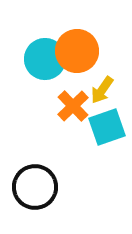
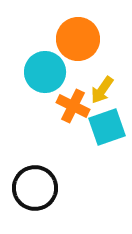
orange circle: moved 1 px right, 12 px up
cyan circle: moved 13 px down
orange cross: rotated 20 degrees counterclockwise
black circle: moved 1 px down
